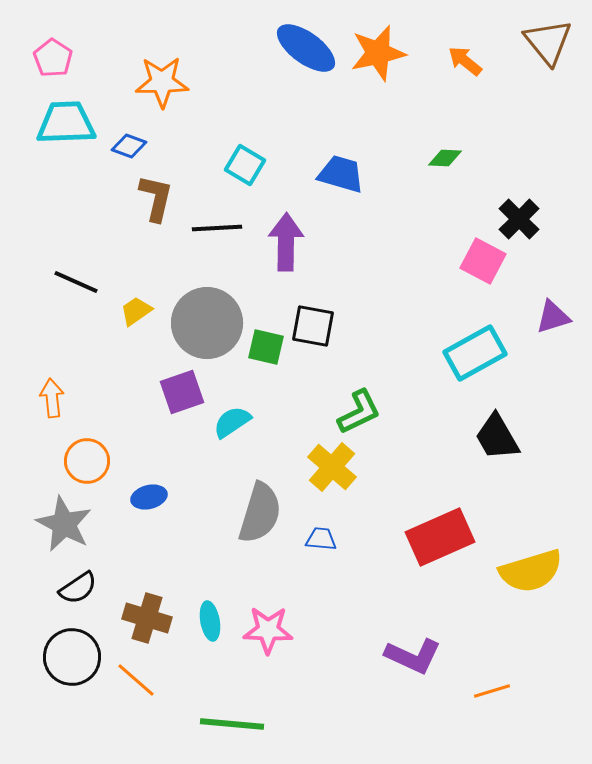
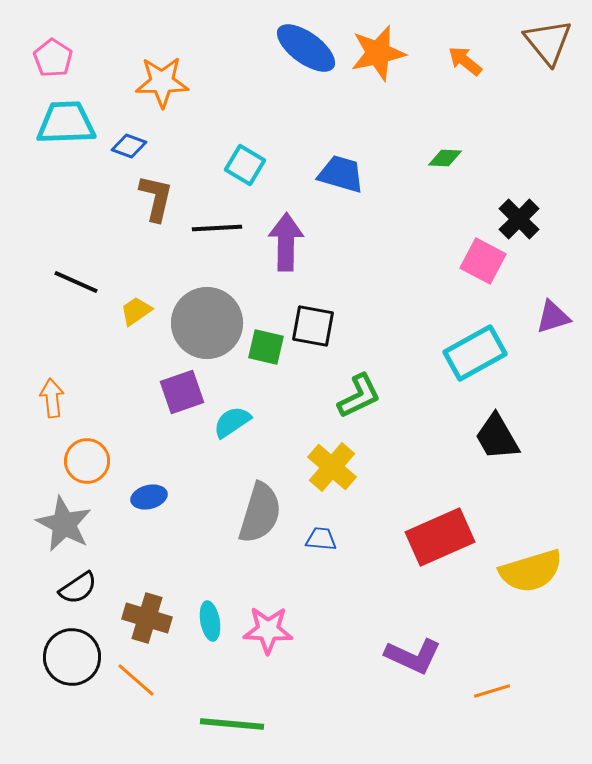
green L-shape at (359, 412): moved 16 px up
